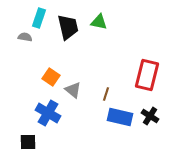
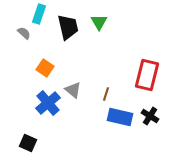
cyan rectangle: moved 4 px up
green triangle: rotated 48 degrees clockwise
gray semicircle: moved 1 px left, 4 px up; rotated 32 degrees clockwise
orange square: moved 6 px left, 9 px up
blue cross: moved 10 px up; rotated 20 degrees clockwise
black square: moved 1 px down; rotated 24 degrees clockwise
